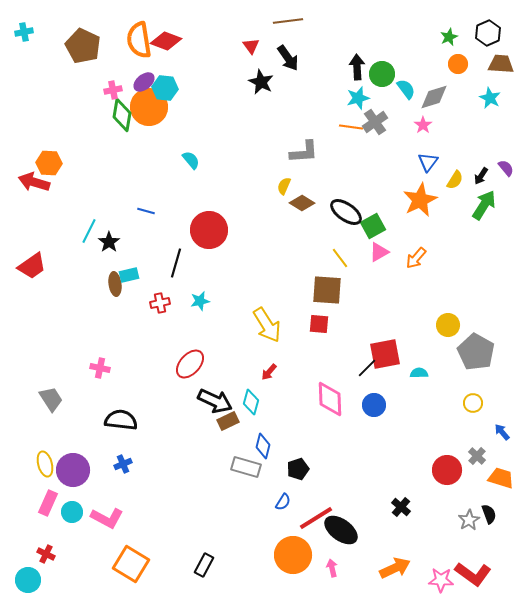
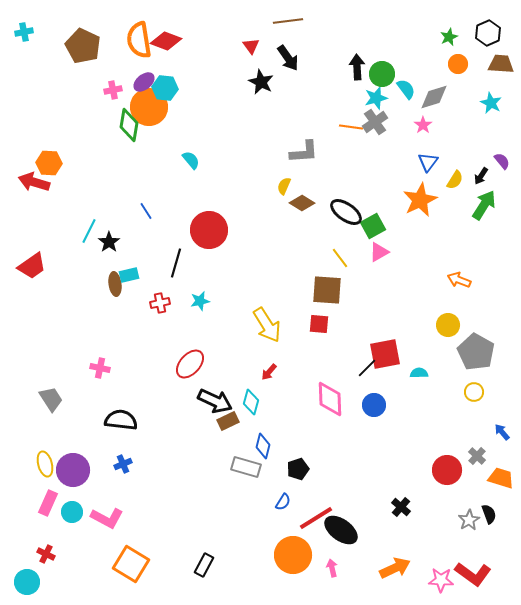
cyan star at (358, 98): moved 18 px right
cyan star at (490, 98): moved 1 px right, 5 px down
green diamond at (122, 115): moved 7 px right, 10 px down
purple semicircle at (506, 168): moved 4 px left, 7 px up
blue line at (146, 211): rotated 42 degrees clockwise
orange arrow at (416, 258): moved 43 px right, 22 px down; rotated 70 degrees clockwise
yellow circle at (473, 403): moved 1 px right, 11 px up
cyan circle at (28, 580): moved 1 px left, 2 px down
